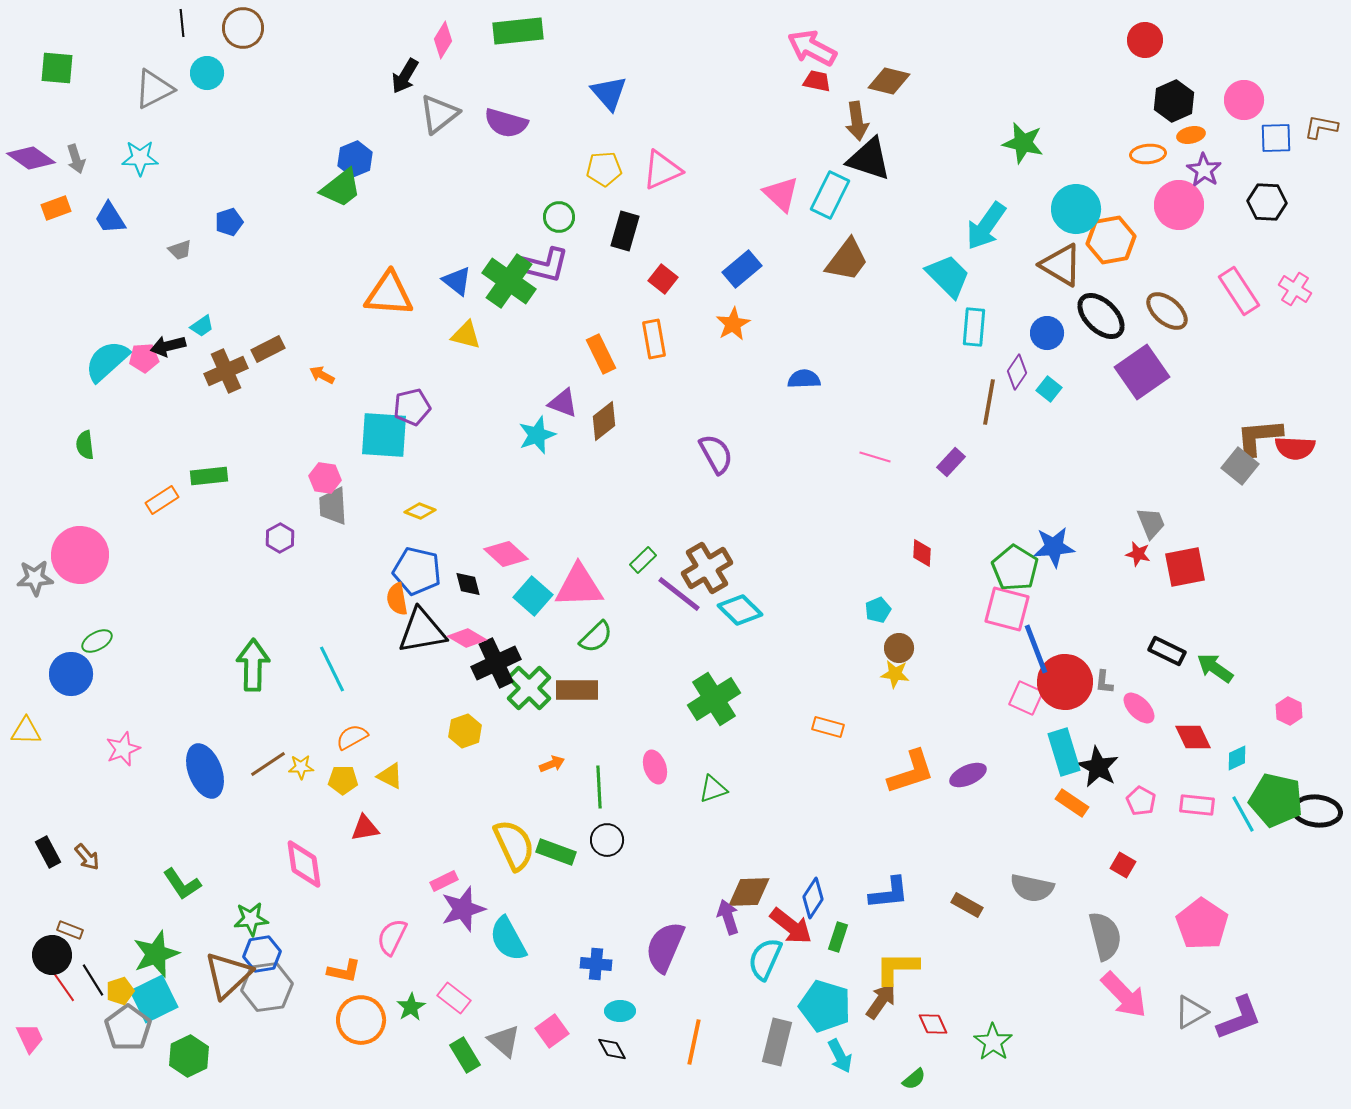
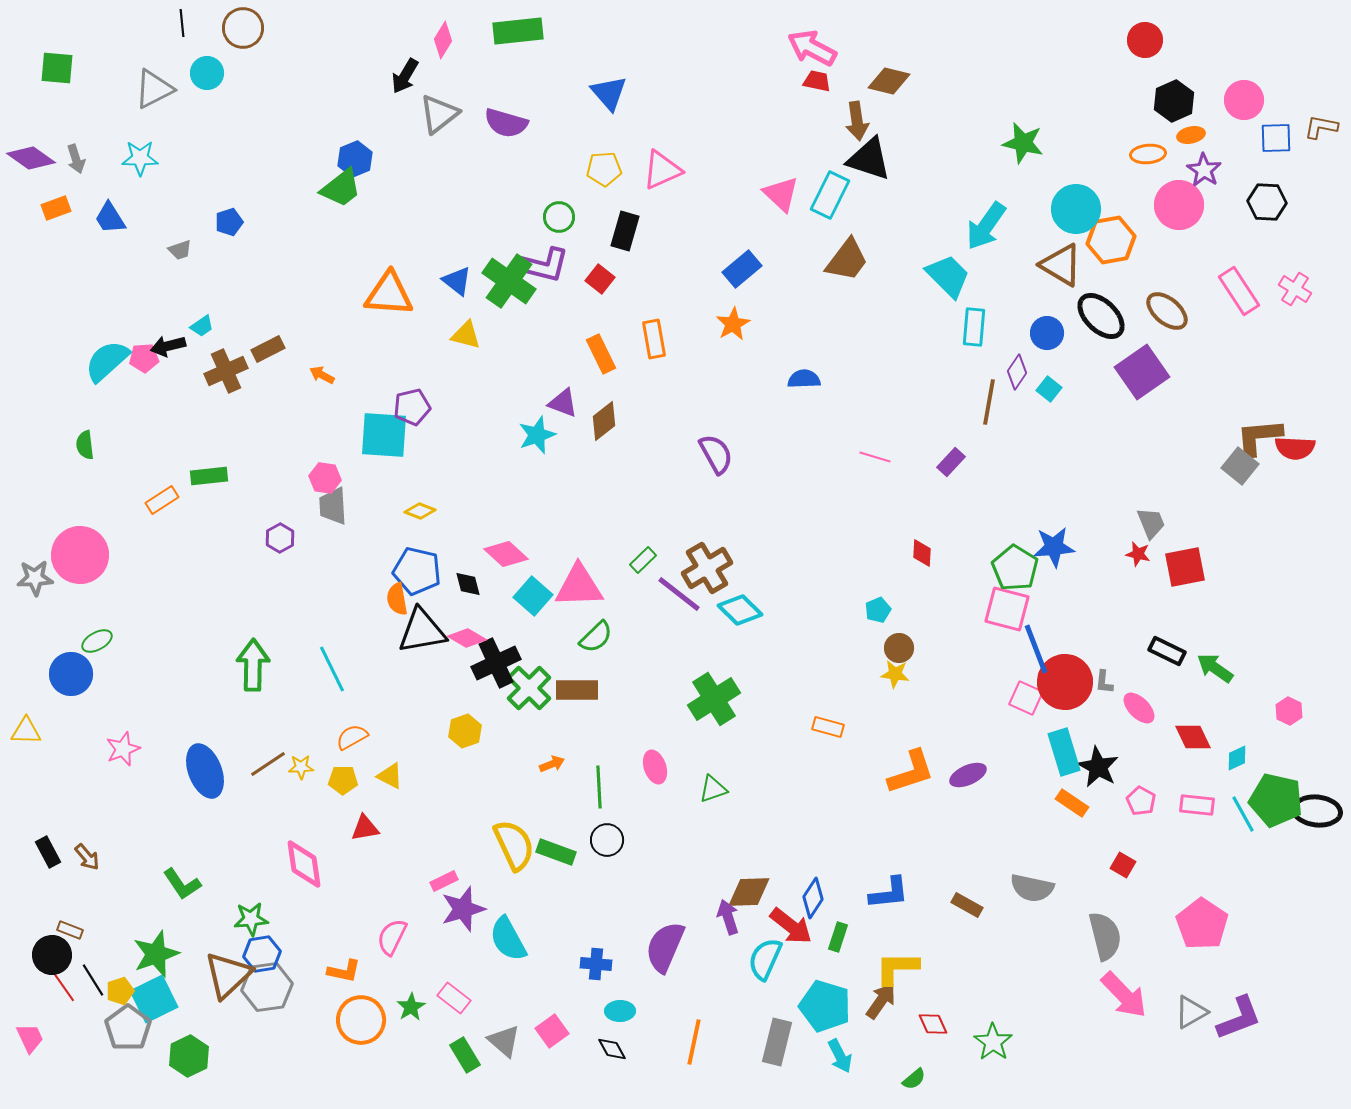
red square at (663, 279): moved 63 px left
